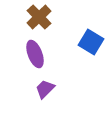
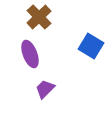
blue square: moved 4 px down
purple ellipse: moved 5 px left
